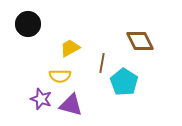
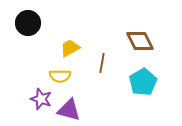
black circle: moved 1 px up
cyan pentagon: moved 19 px right; rotated 8 degrees clockwise
purple triangle: moved 2 px left, 5 px down
